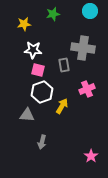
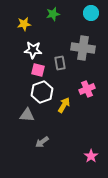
cyan circle: moved 1 px right, 2 px down
gray rectangle: moved 4 px left, 2 px up
yellow arrow: moved 2 px right, 1 px up
gray arrow: rotated 40 degrees clockwise
